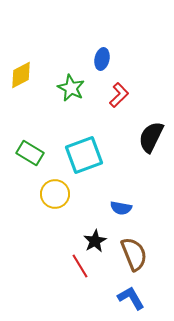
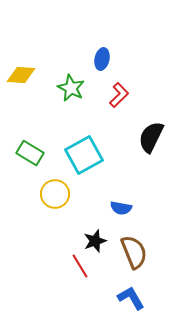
yellow diamond: rotated 32 degrees clockwise
cyan square: rotated 9 degrees counterclockwise
black star: rotated 10 degrees clockwise
brown semicircle: moved 2 px up
